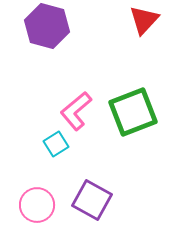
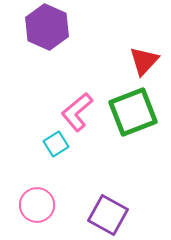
red triangle: moved 41 px down
purple hexagon: moved 1 px down; rotated 9 degrees clockwise
pink L-shape: moved 1 px right, 1 px down
purple square: moved 16 px right, 15 px down
